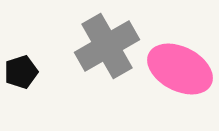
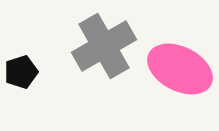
gray cross: moved 3 px left
